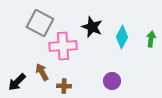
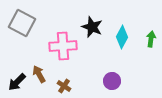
gray square: moved 18 px left
brown arrow: moved 3 px left, 2 px down
brown cross: rotated 32 degrees clockwise
